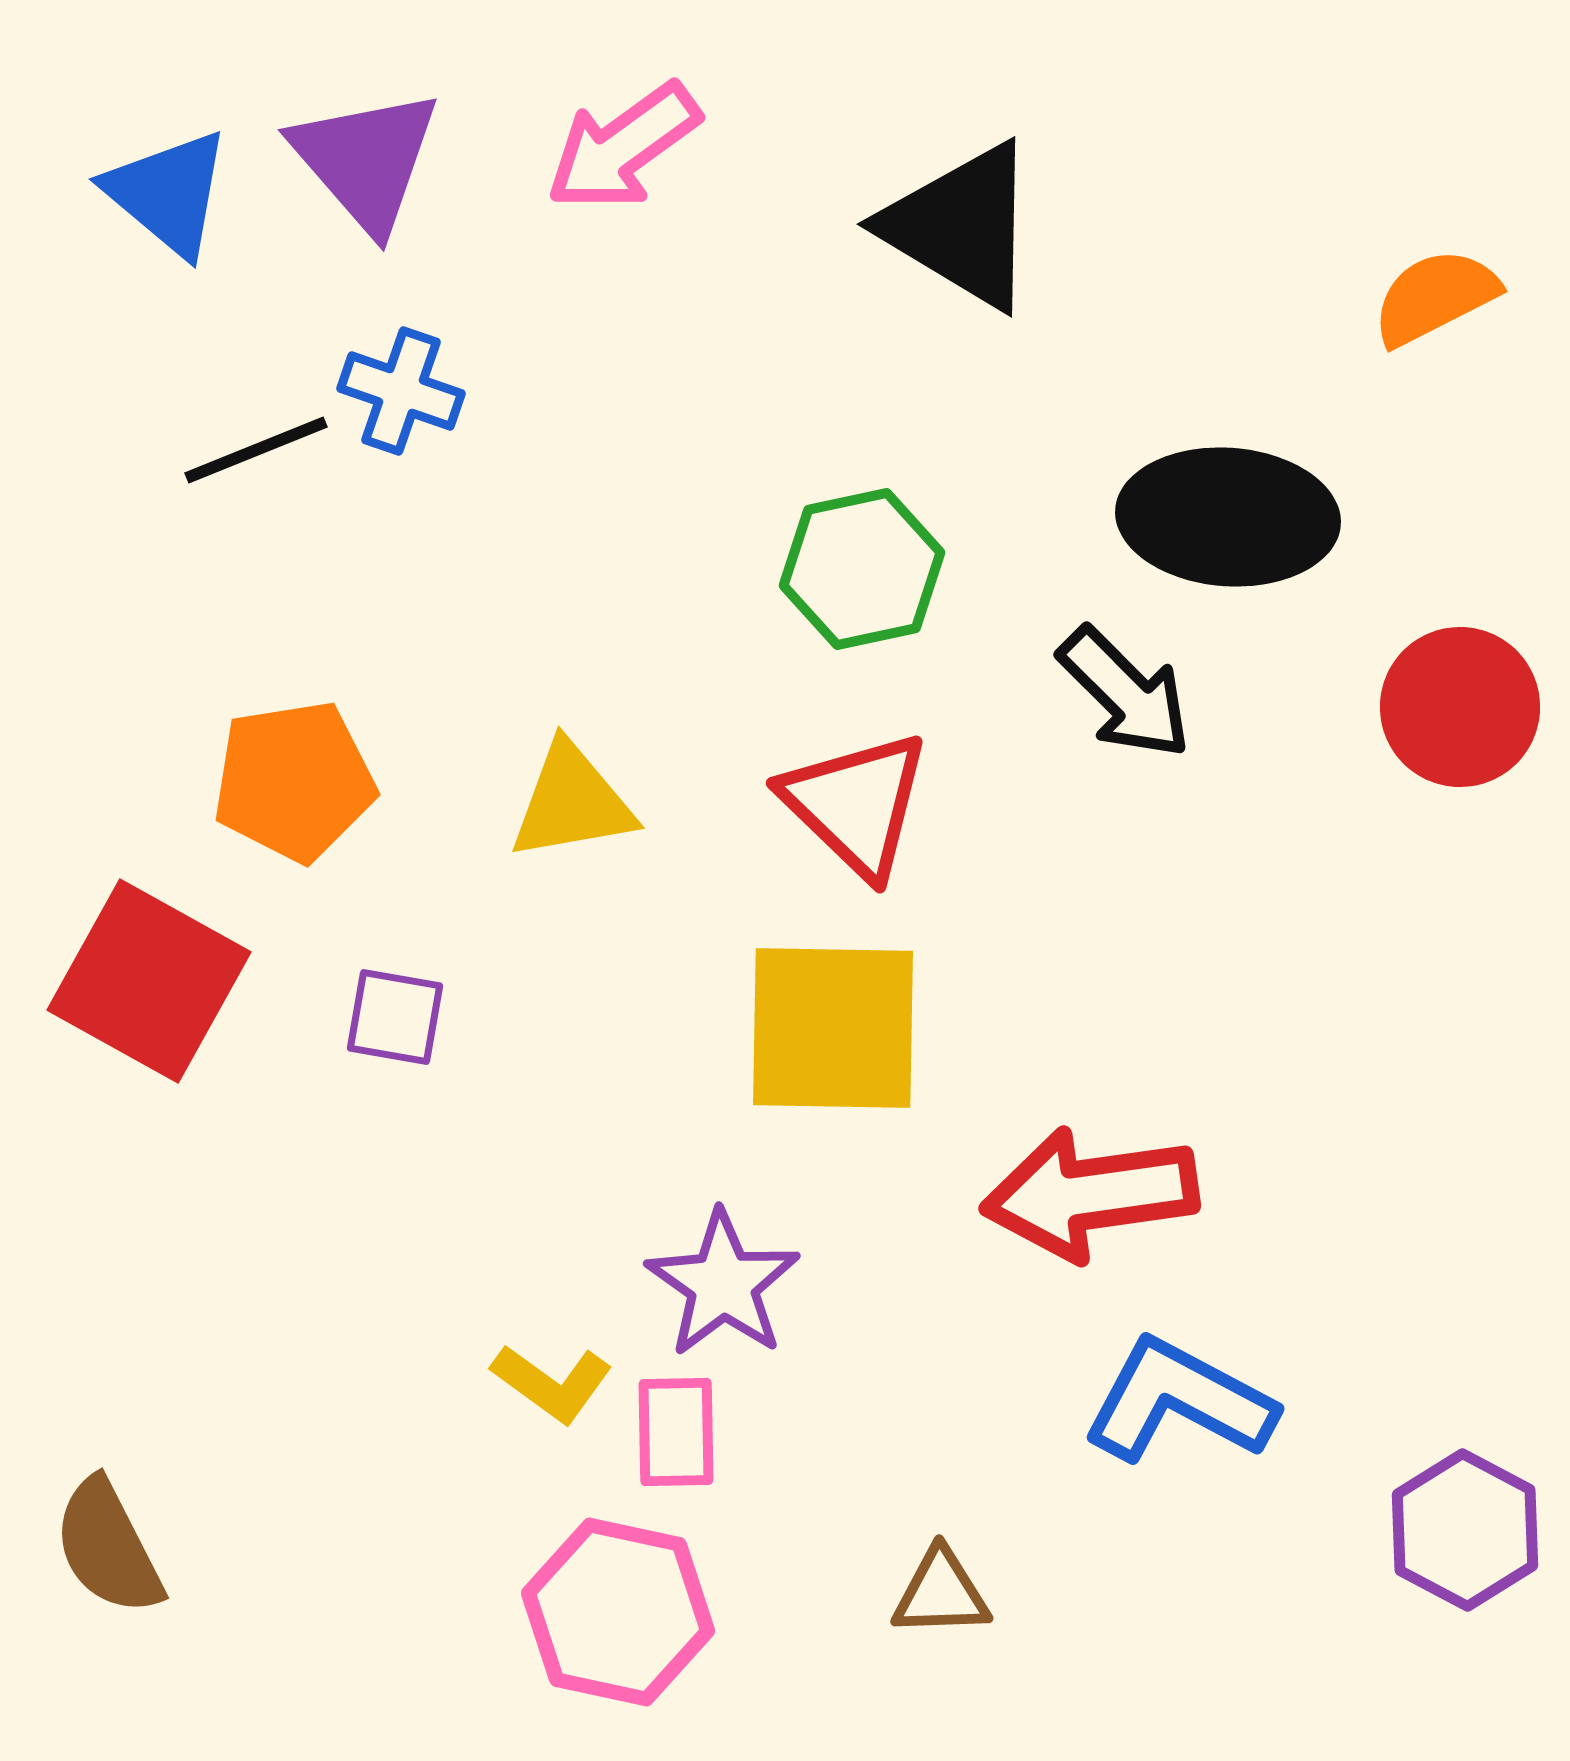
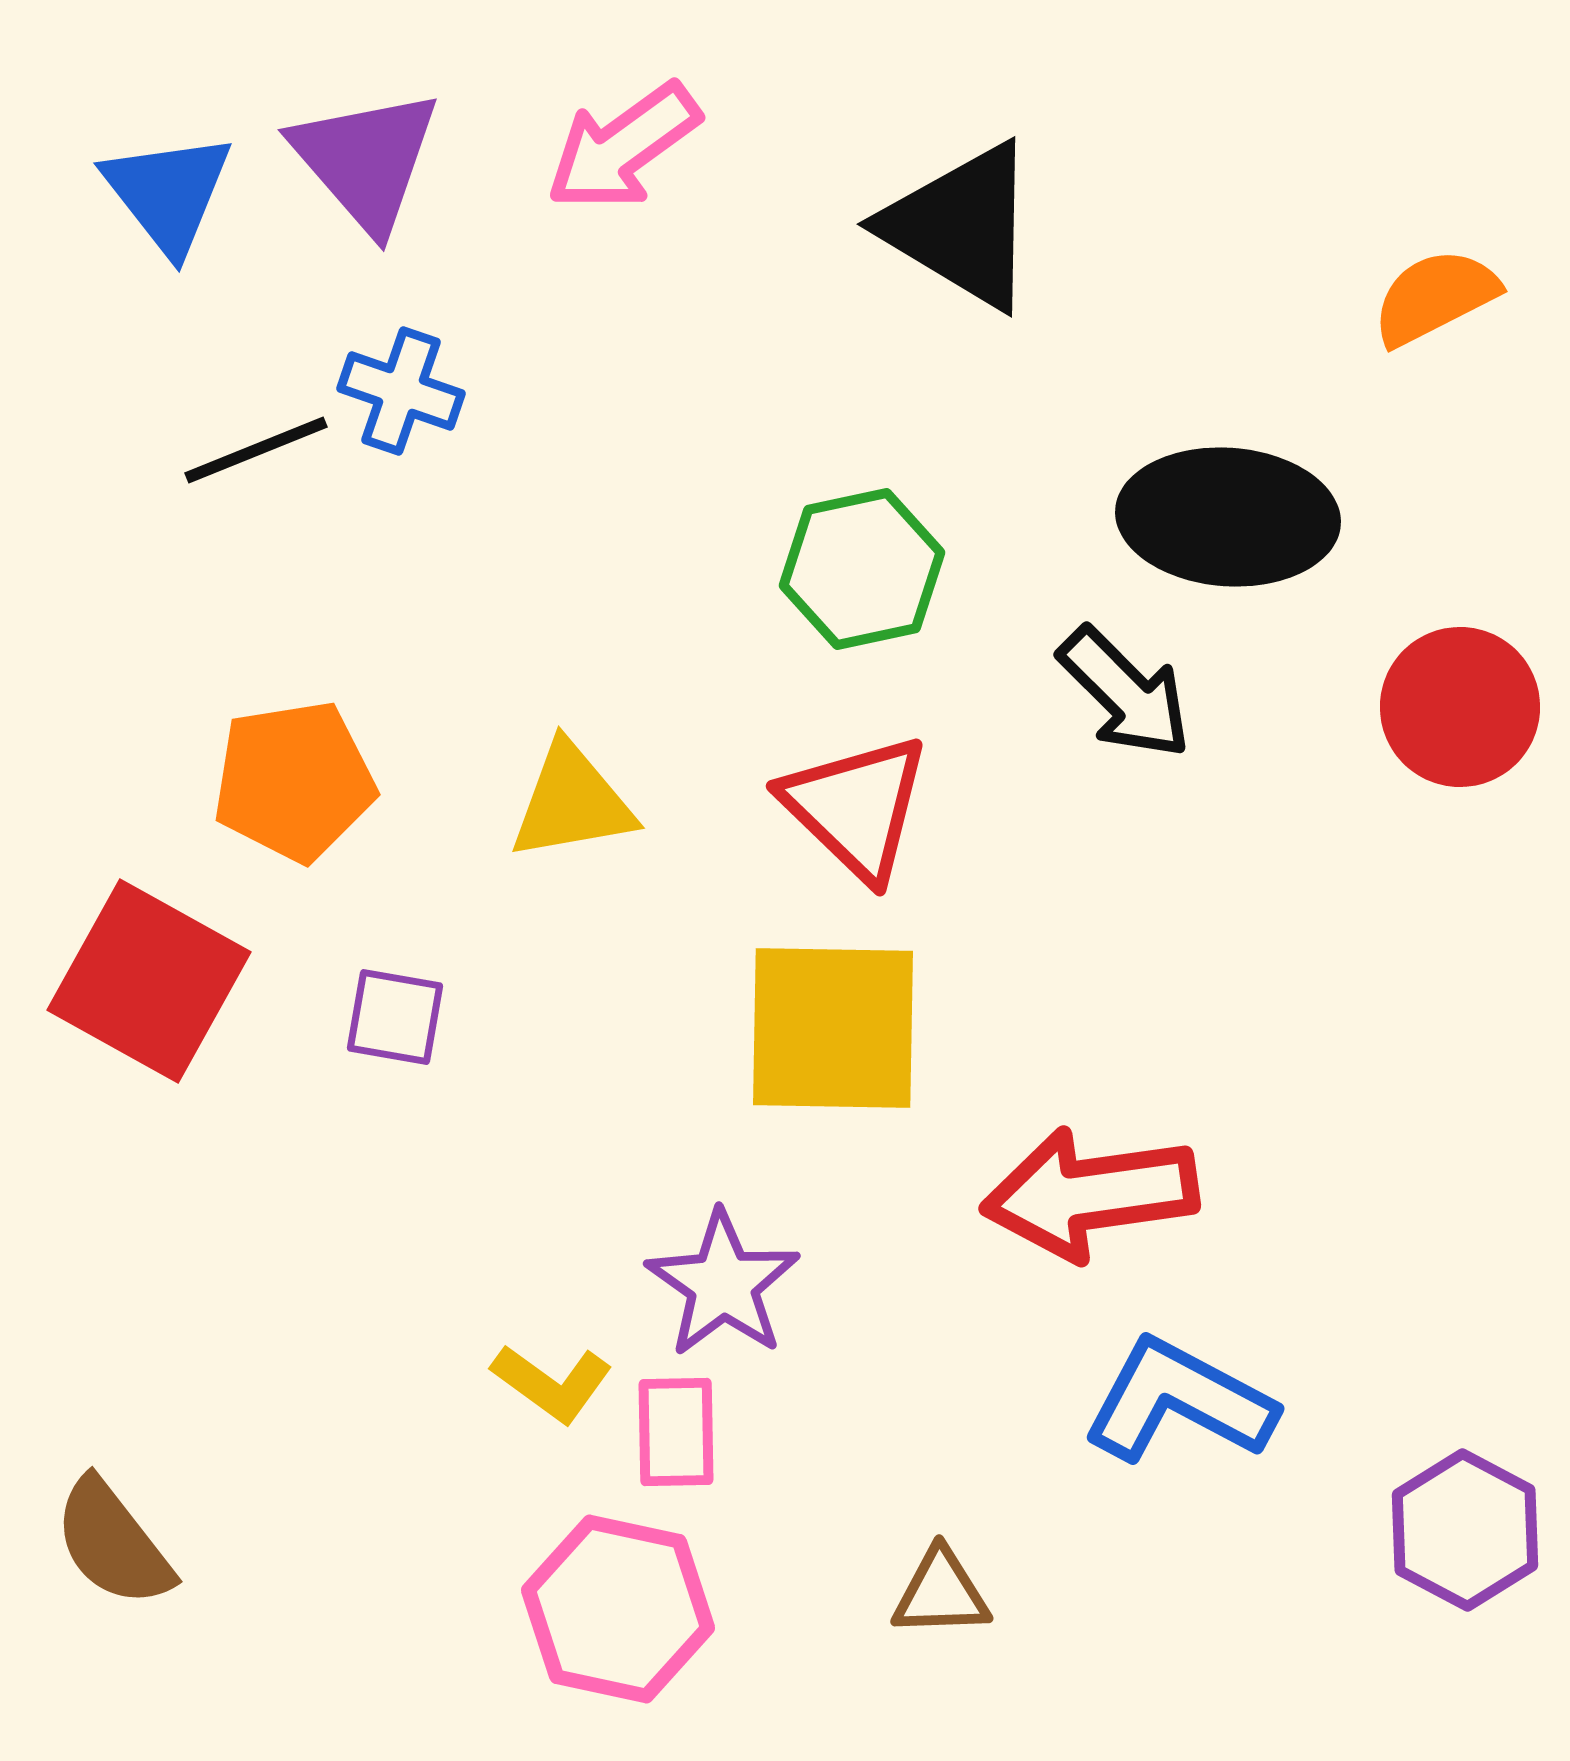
blue triangle: rotated 12 degrees clockwise
red triangle: moved 3 px down
brown semicircle: moved 5 px right, 4 px up; rotated 11 degrees counterclockwise
pink hexagon: moved 3 px up
